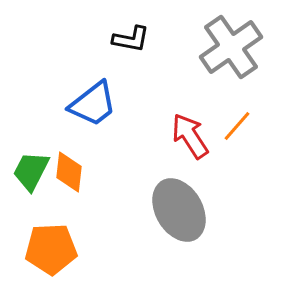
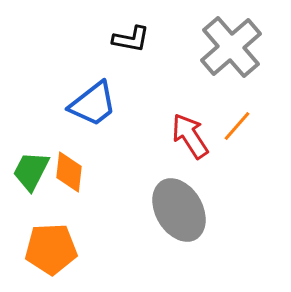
gray cross: rotated 6 degrees counterclockwise
